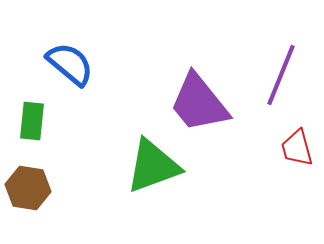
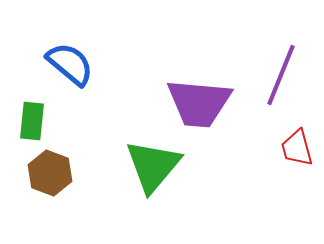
purple trapezoid: rotated 46 degrees counterclockwise
green triangle: rotated 30 degrees counterclockwise
brown hexagon: moved 22 px right, 15 px up; rotated 12 degrees clockwise
